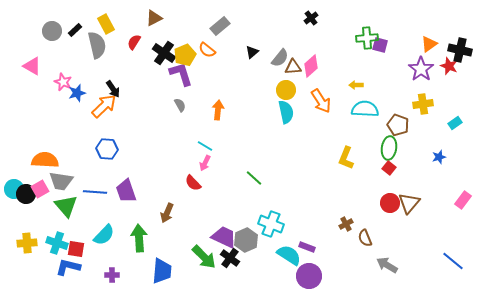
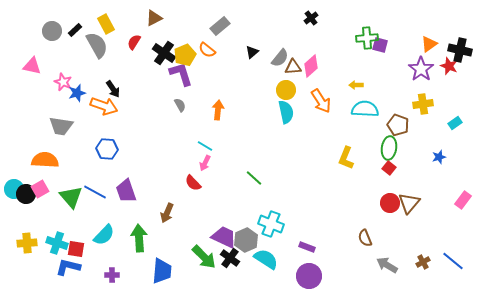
gray semicircle at (97, 45): rotated 16 degrees counterclockwise
pink triangle at (32, 66): rotated 18 degrees counterclockwise
orange arrow at (104, 106): rotated 64 degrees clockwise
gray trapezoid at (61, 181): moved 55 px up
blue line at (95, 192): rotated 25 degrees clockwise
green triangle at (66, 206): moved 5 px right, 9 px up
brown cross at (346, 224): moved 77 px right, 38 px down
cyan semicircle at (289, 255): moved 23 px left, 4 px down
